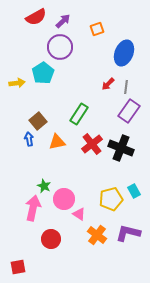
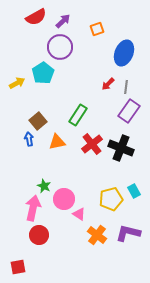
yellow arrow: rotated 21 degrees counterclockwise
green rectangle: moved 1 px left, 1 px down
red circle: moved 12 px left, 4 px up
